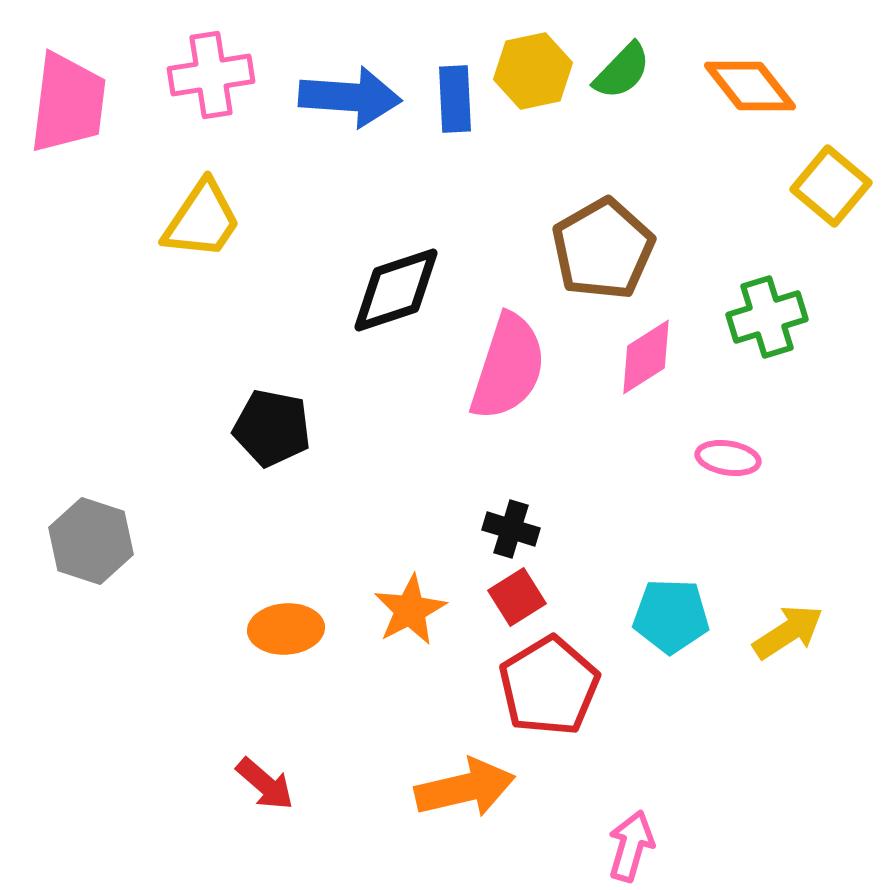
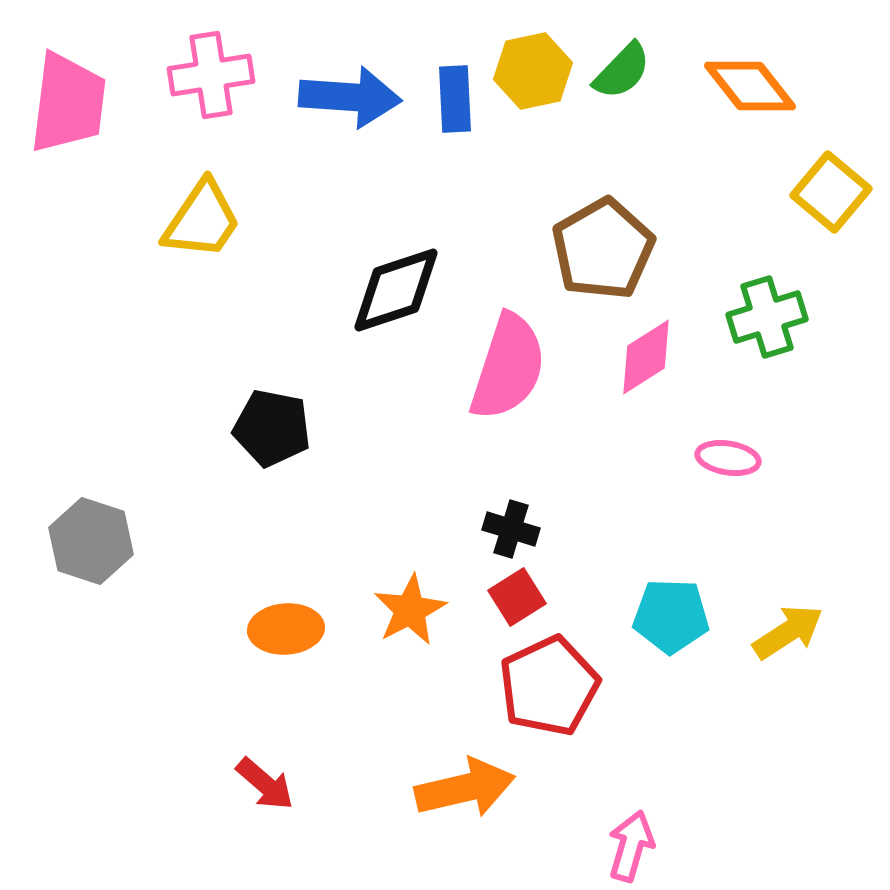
yellow square: moved 6 px down
red pentagon: rotated 6 degrees clockwise
